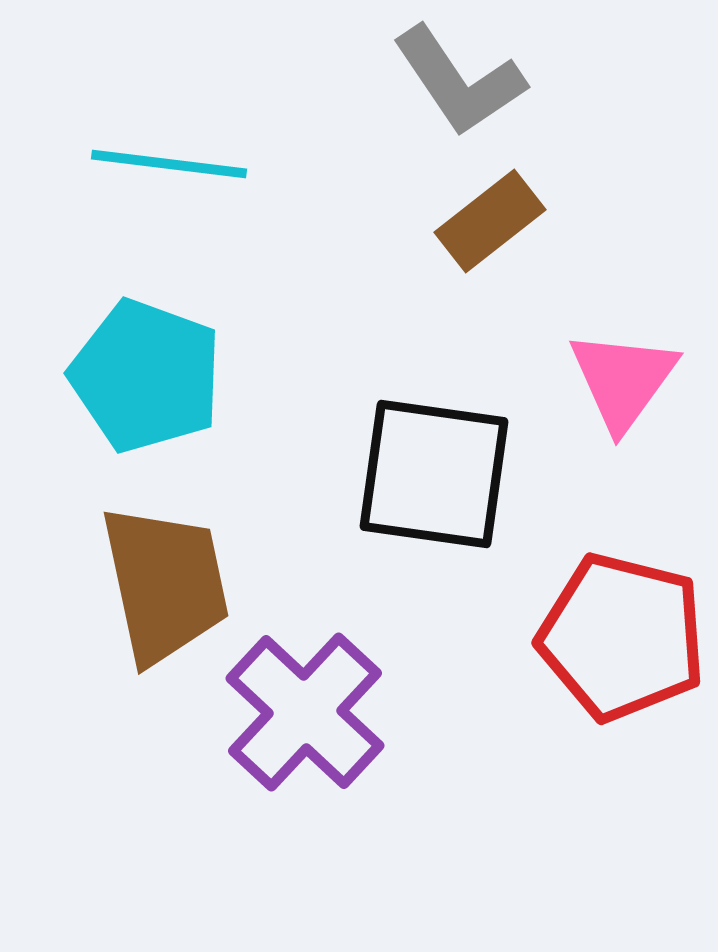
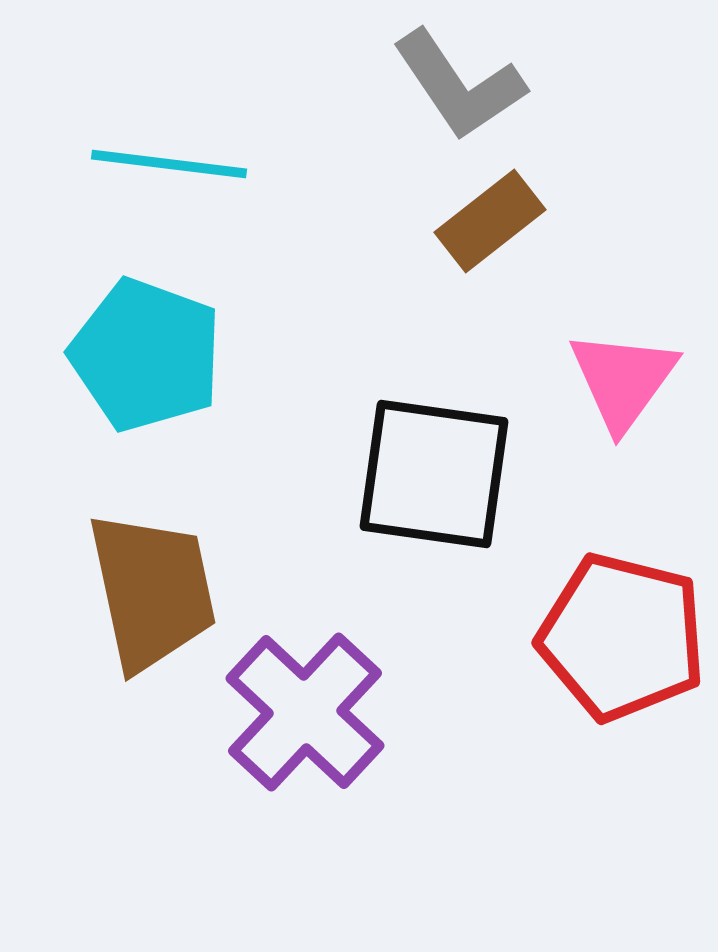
gray L-shape: moved 4 px down
cyan pentagon: moved 21 px up
brown trapezoid: moved 13 px left, 7 px down
